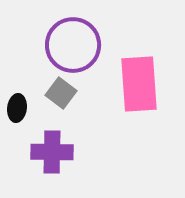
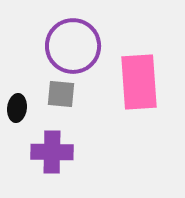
purple circle: moved 1 px down
pink rectangle: moved 2 px up
gray square: moved 1 px down; rotated 32 degrees counterclockwise
